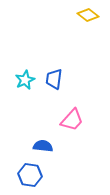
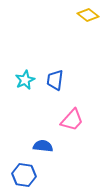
blue trapezoid: moved 1 px right, 1 px down
blue hexagon: moved 6 px left
